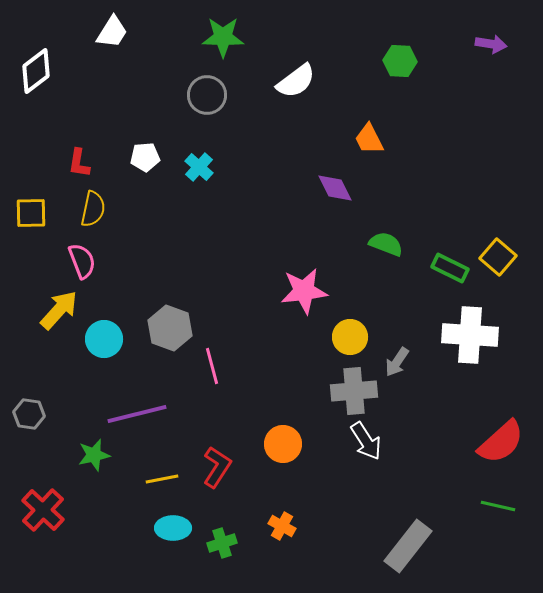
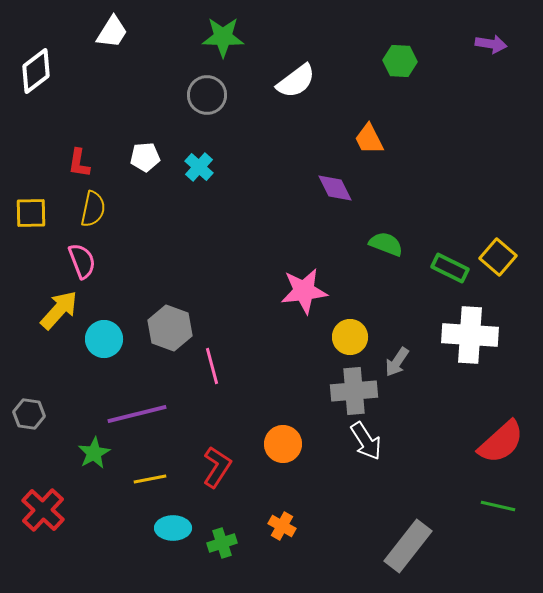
green star at (94, 455): moved 2 px up; rotated 16 degrees counterclockwise
yellow line at (162, 479): moved 12 px left
